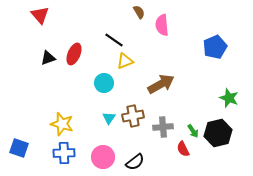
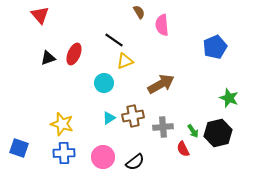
cyan triangle: rotated 24 degrees clockwise
